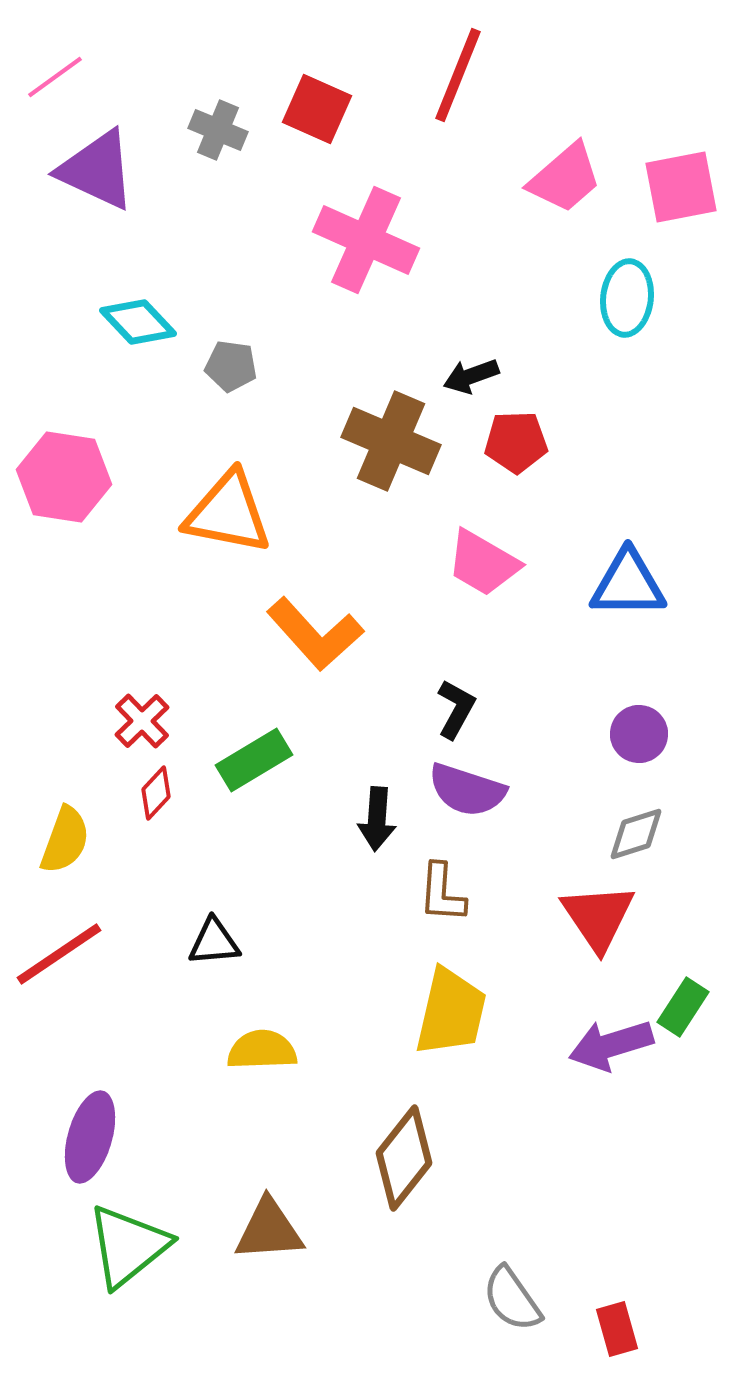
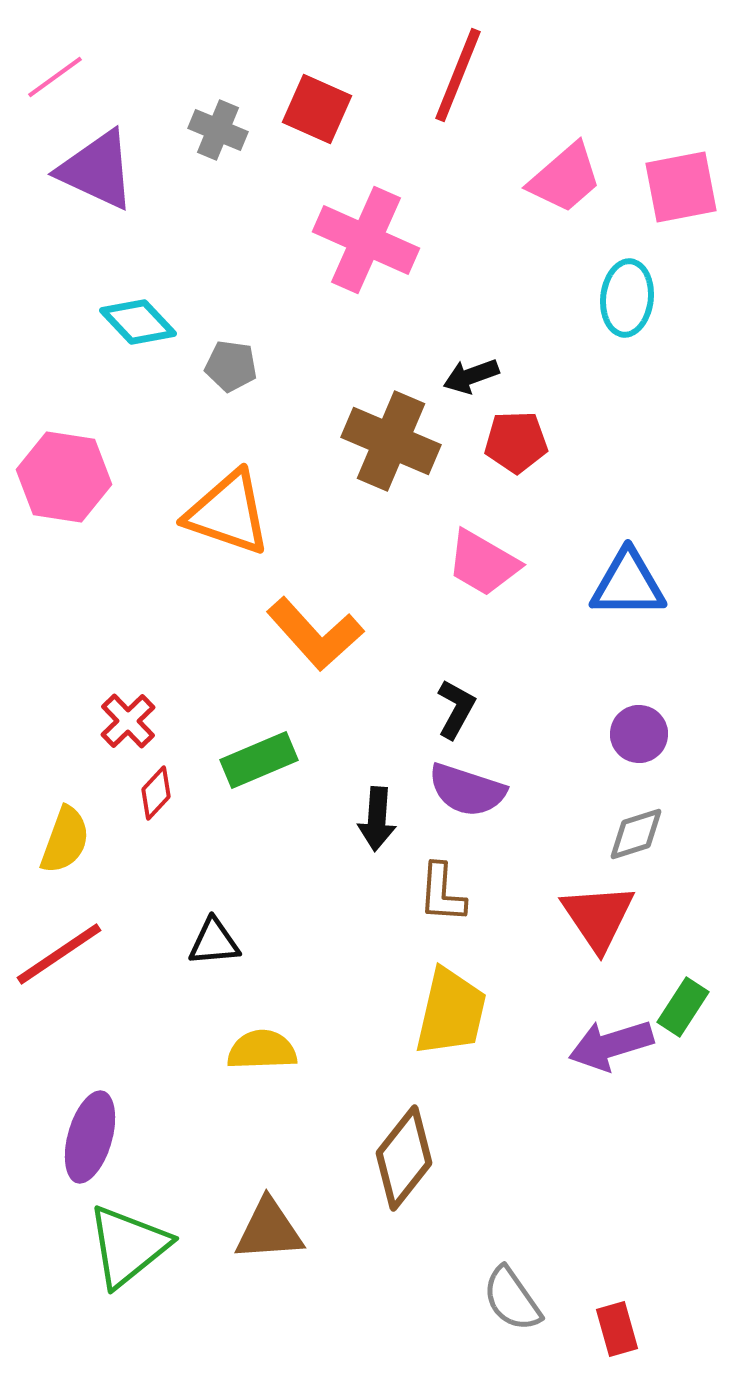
orange triangle at (228, 513): rotated 8 degrees clockwise
red cross at (142, 721): moved 14 px left
green rectangle at (254, 760): moved 5 px right; rotated 8 degrees clockwise
